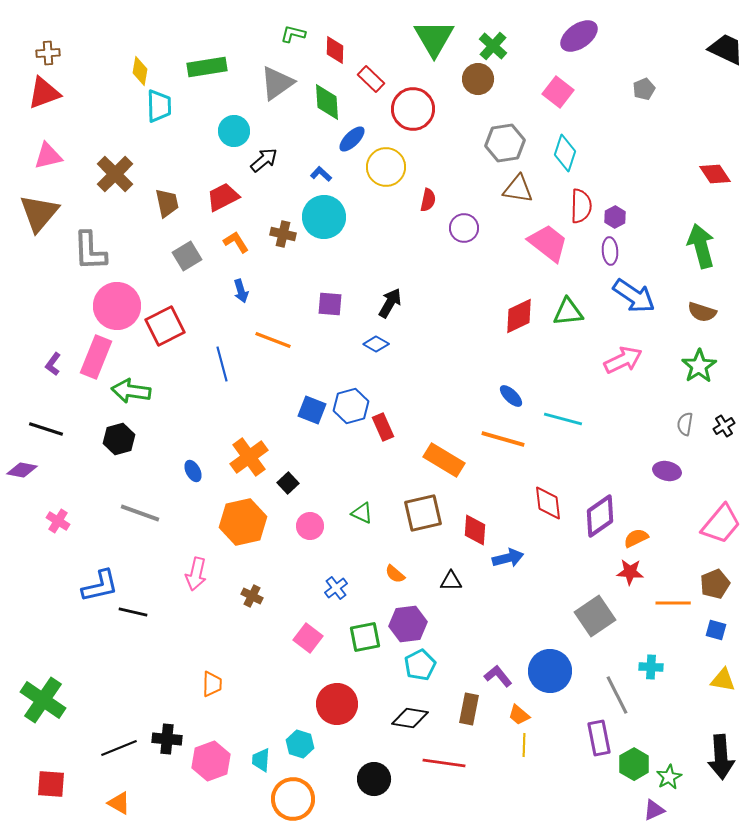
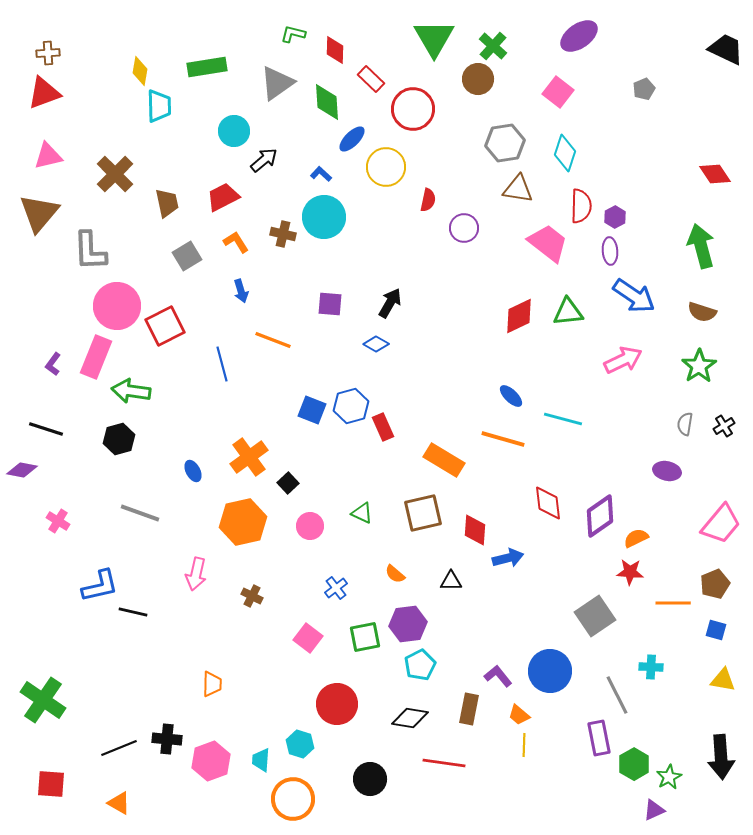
black circle at (374, 779): moved 4 px left
